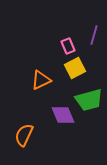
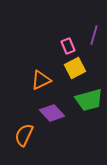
purple diamond: moved 11 px left, 2 px up; rotated 20 degrees counterclockwise
